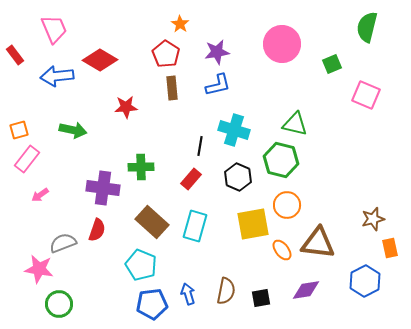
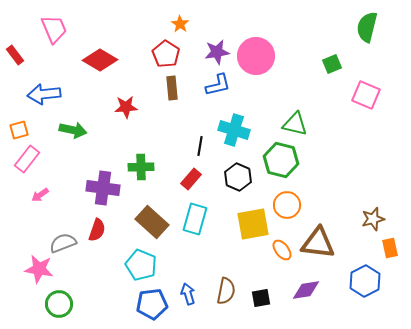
pink circle at (282, 44): moved 26 px left, 12 px down
blue arrow at (57, 76): moved 13 px left, 18 px down
cyan rectangle at (195, 226): moved 7 px up
